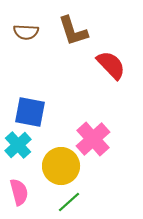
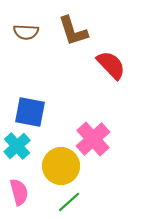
cyan cross: moved 1 px left, 1 px down
